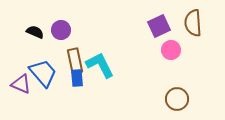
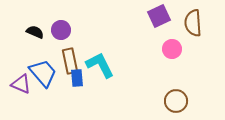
purple square: moved 10 px up
pink circle: moved 1 px right, 1 px up
brown rectangle: moved 5 px left
brown circle: moved 1 px left, 2 px down
